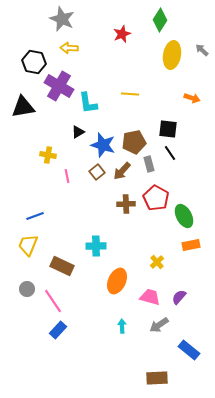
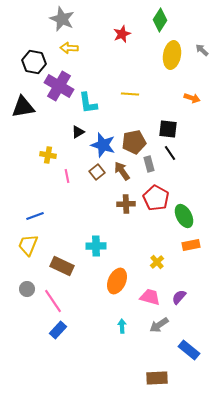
brown arrow at (122, 171): rotated 102 degrees clockwise
